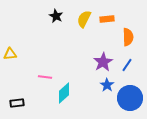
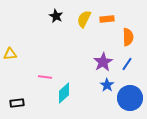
blue line: moved 1 px up
